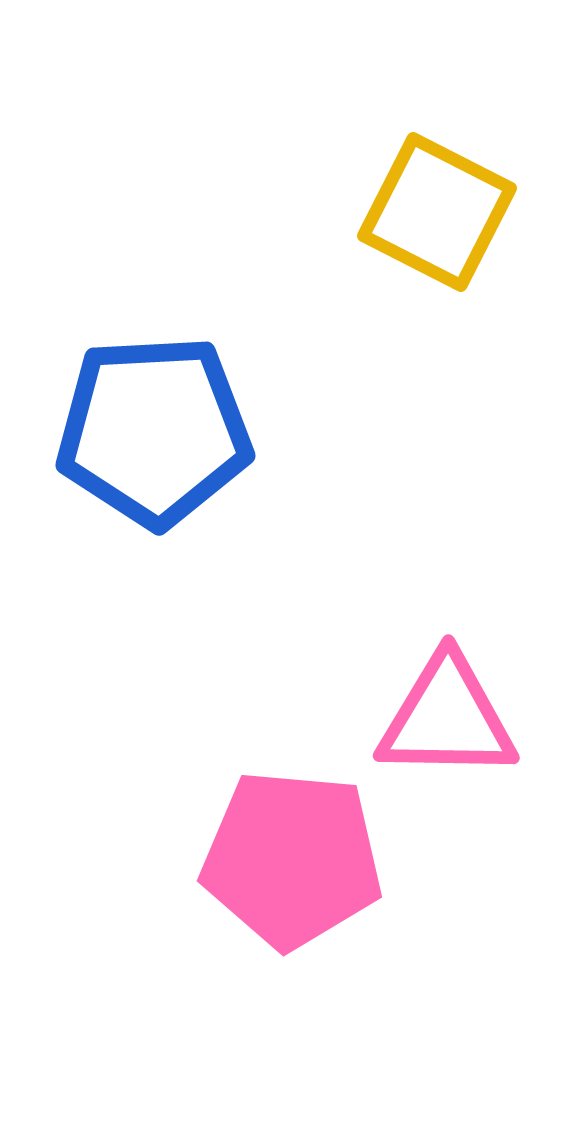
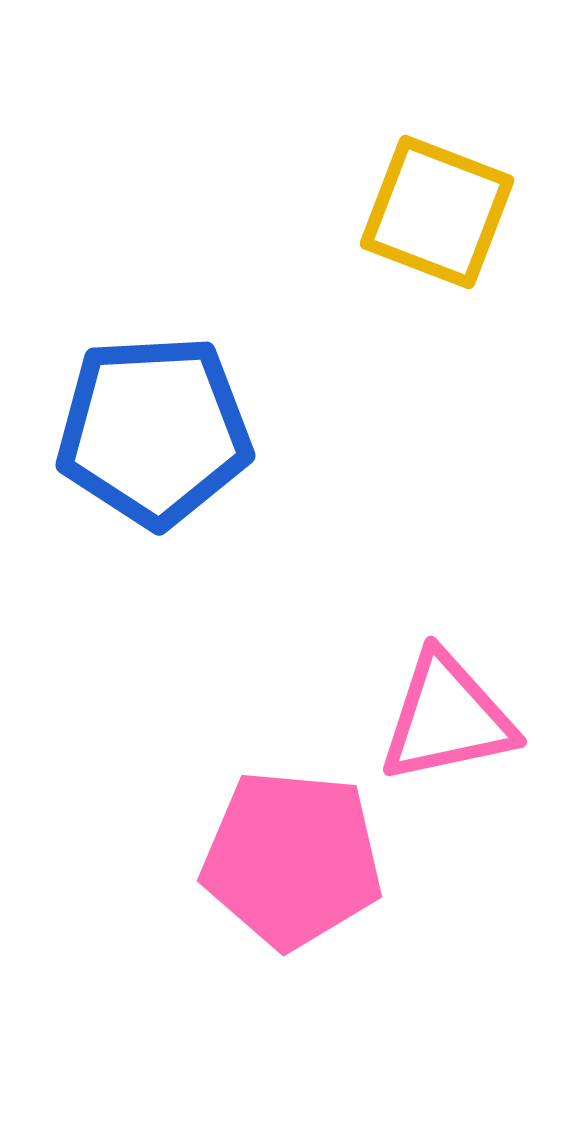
yellow square: rotated 6 degrees counterclockwise
pink triangle: rotated 13 degrees counterclockwise
